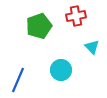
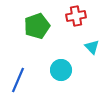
green pentagon: moved 2 px left
